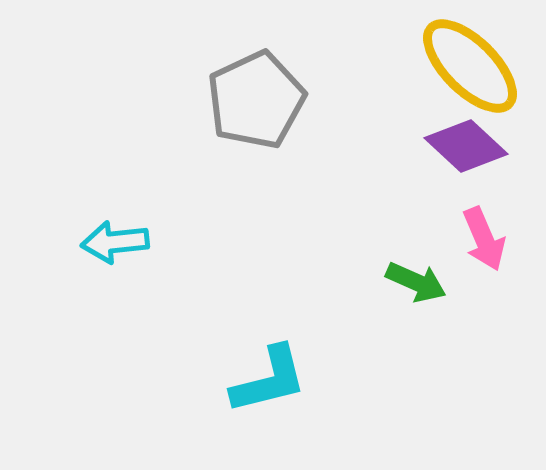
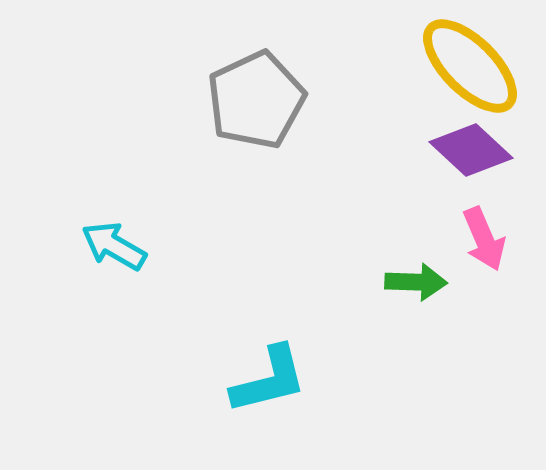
purple diamond: moved 5 px right, 4 px down
cyan arrow: moved 1 px left, 4 px down; rotated 36 degrees clockwise
green arrow: rotated 22 degrees counterclockwise
